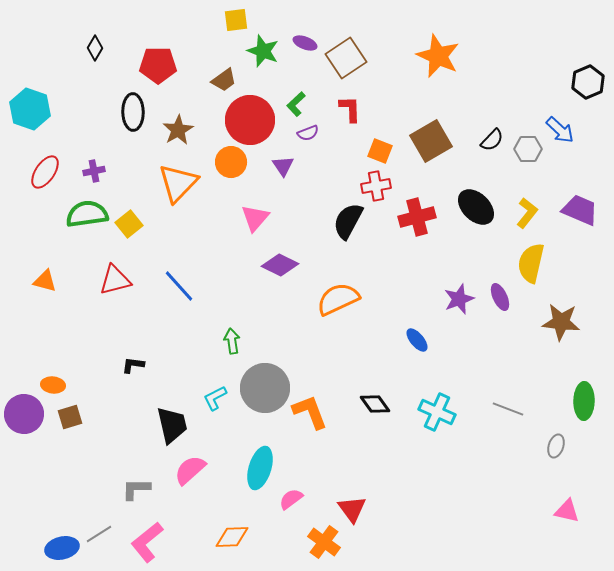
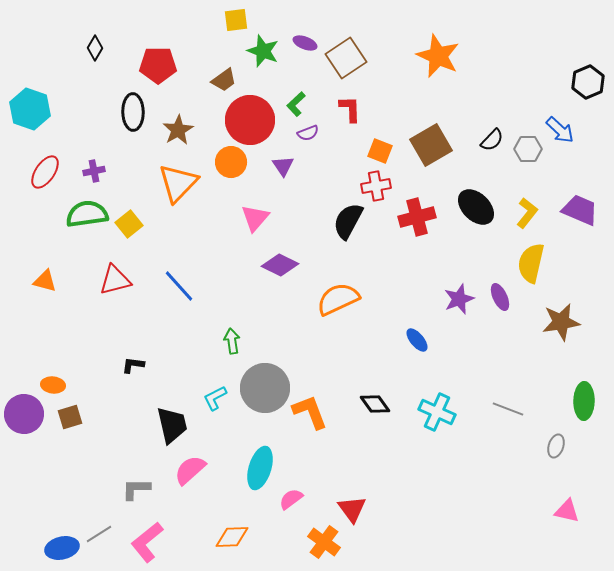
brown square at (431, 141): moved 4 px down
brown star at (561, 322): rotated 15 degrees counterclockwise
